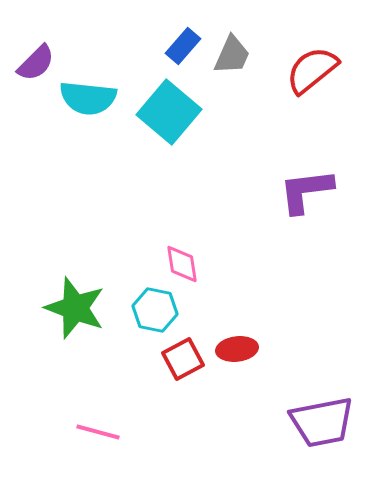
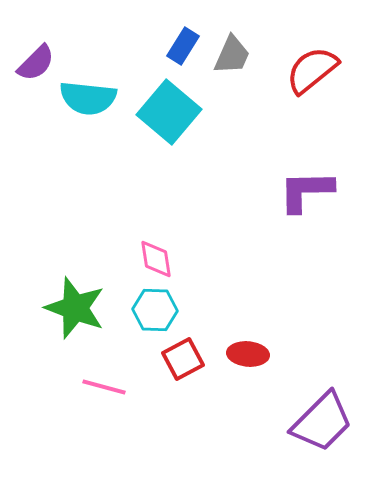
blue rectangle: rotated 9 degrees counterclockwise
purple L-shape: rotated 6 degrees clockwise
pink diamond: moved 26 px left, 5 px up
cyan hexagon: rotated 9 degrees counterclockwise
red ellipse: moved 11 px right, 5 px down; rotated 12 degrees clockwise
purple trapezoid: rotated 34 degrees counterclockwise
pink line: moved 6 px right, 45 px up
